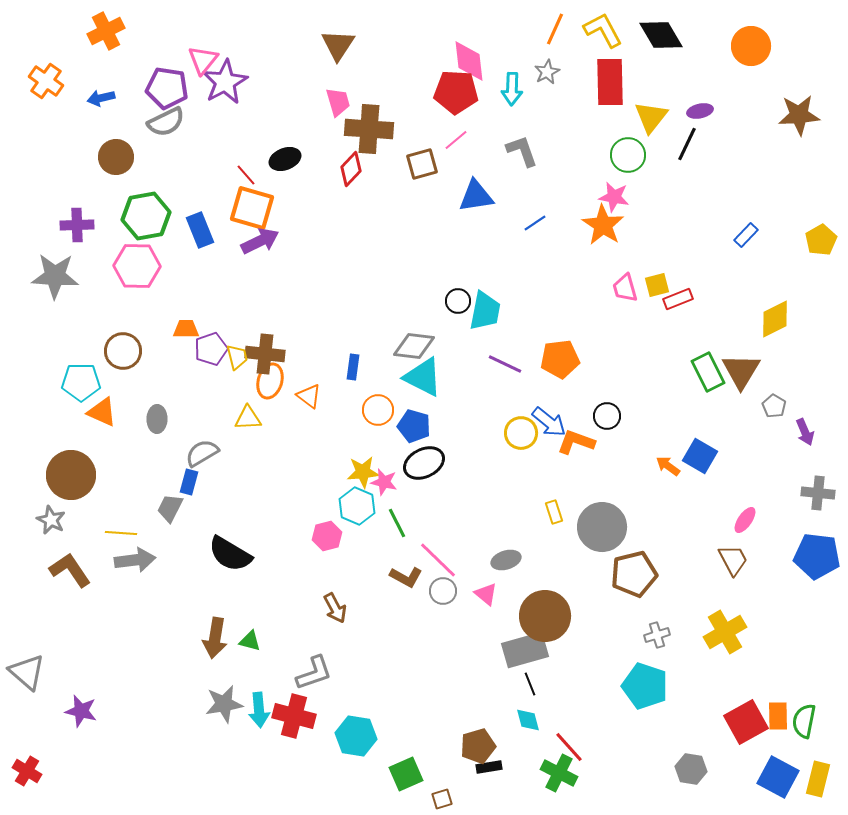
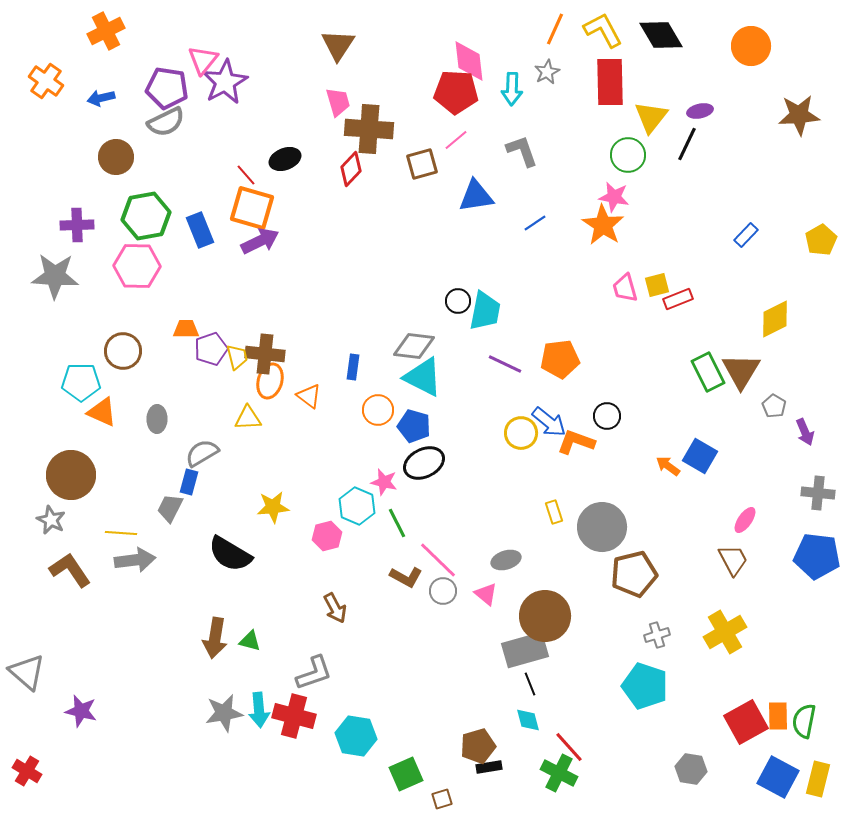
yellow star at (363, 472): moved 90 px left, 35 px down
gray star at (224, 704): moved 9 px down
